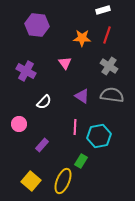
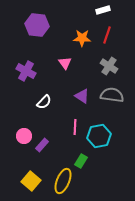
pink circle: moved 5 px right, 12 px down
